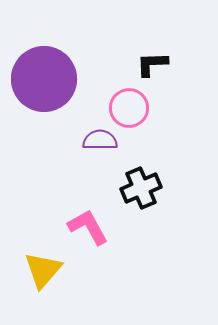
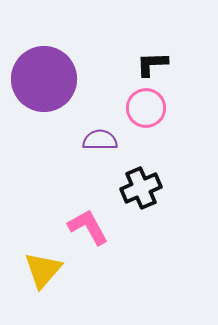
pink circle: moved 17 px right
